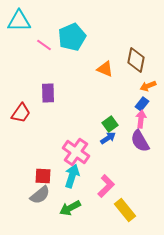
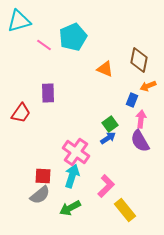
cyan triangle: rotated 15 degrees counterclockwise
cyan pentagon: moved 1 px right
brown diamond: moved 3 px right
blue rectangle: moved 10 px left, 4 px up; rotated 16 degrees counterclockwise
